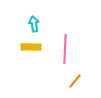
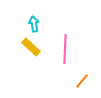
yellow rectangle: rotated 42 degrees clockwise
orange line: moved 7 px right
